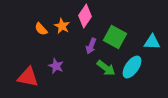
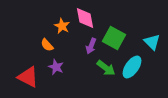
pink diamond: moved 2 px down; rotated 45 degrees counterclockwise
orange semicircle: moved 6 px right, 16 px down
green square: moved 1 px left, 1 px down
cyan triangle: rotated 42 degrees clockwise
purple star: moved 1 px down
red triangle: rotated 15 degrees clockwise
